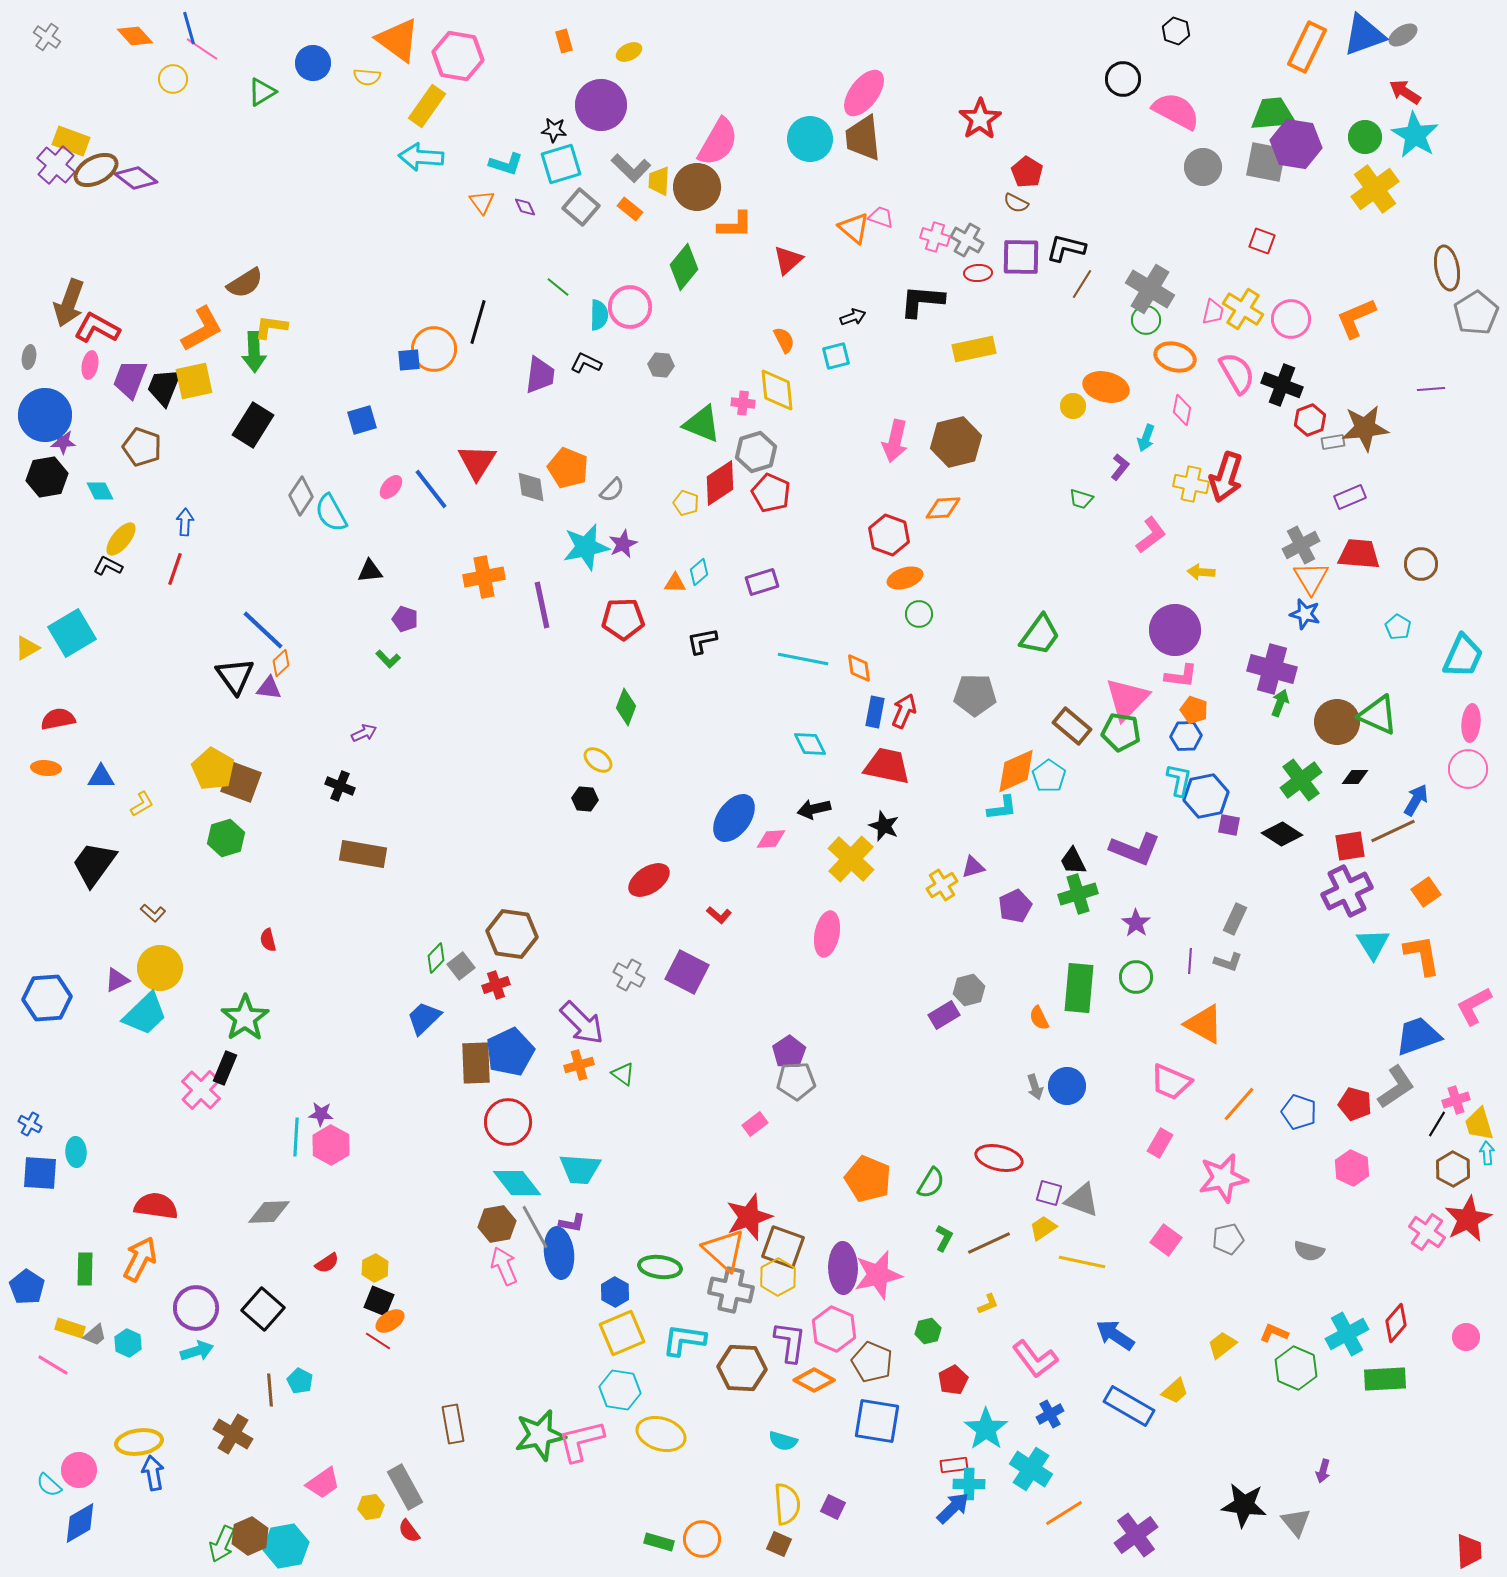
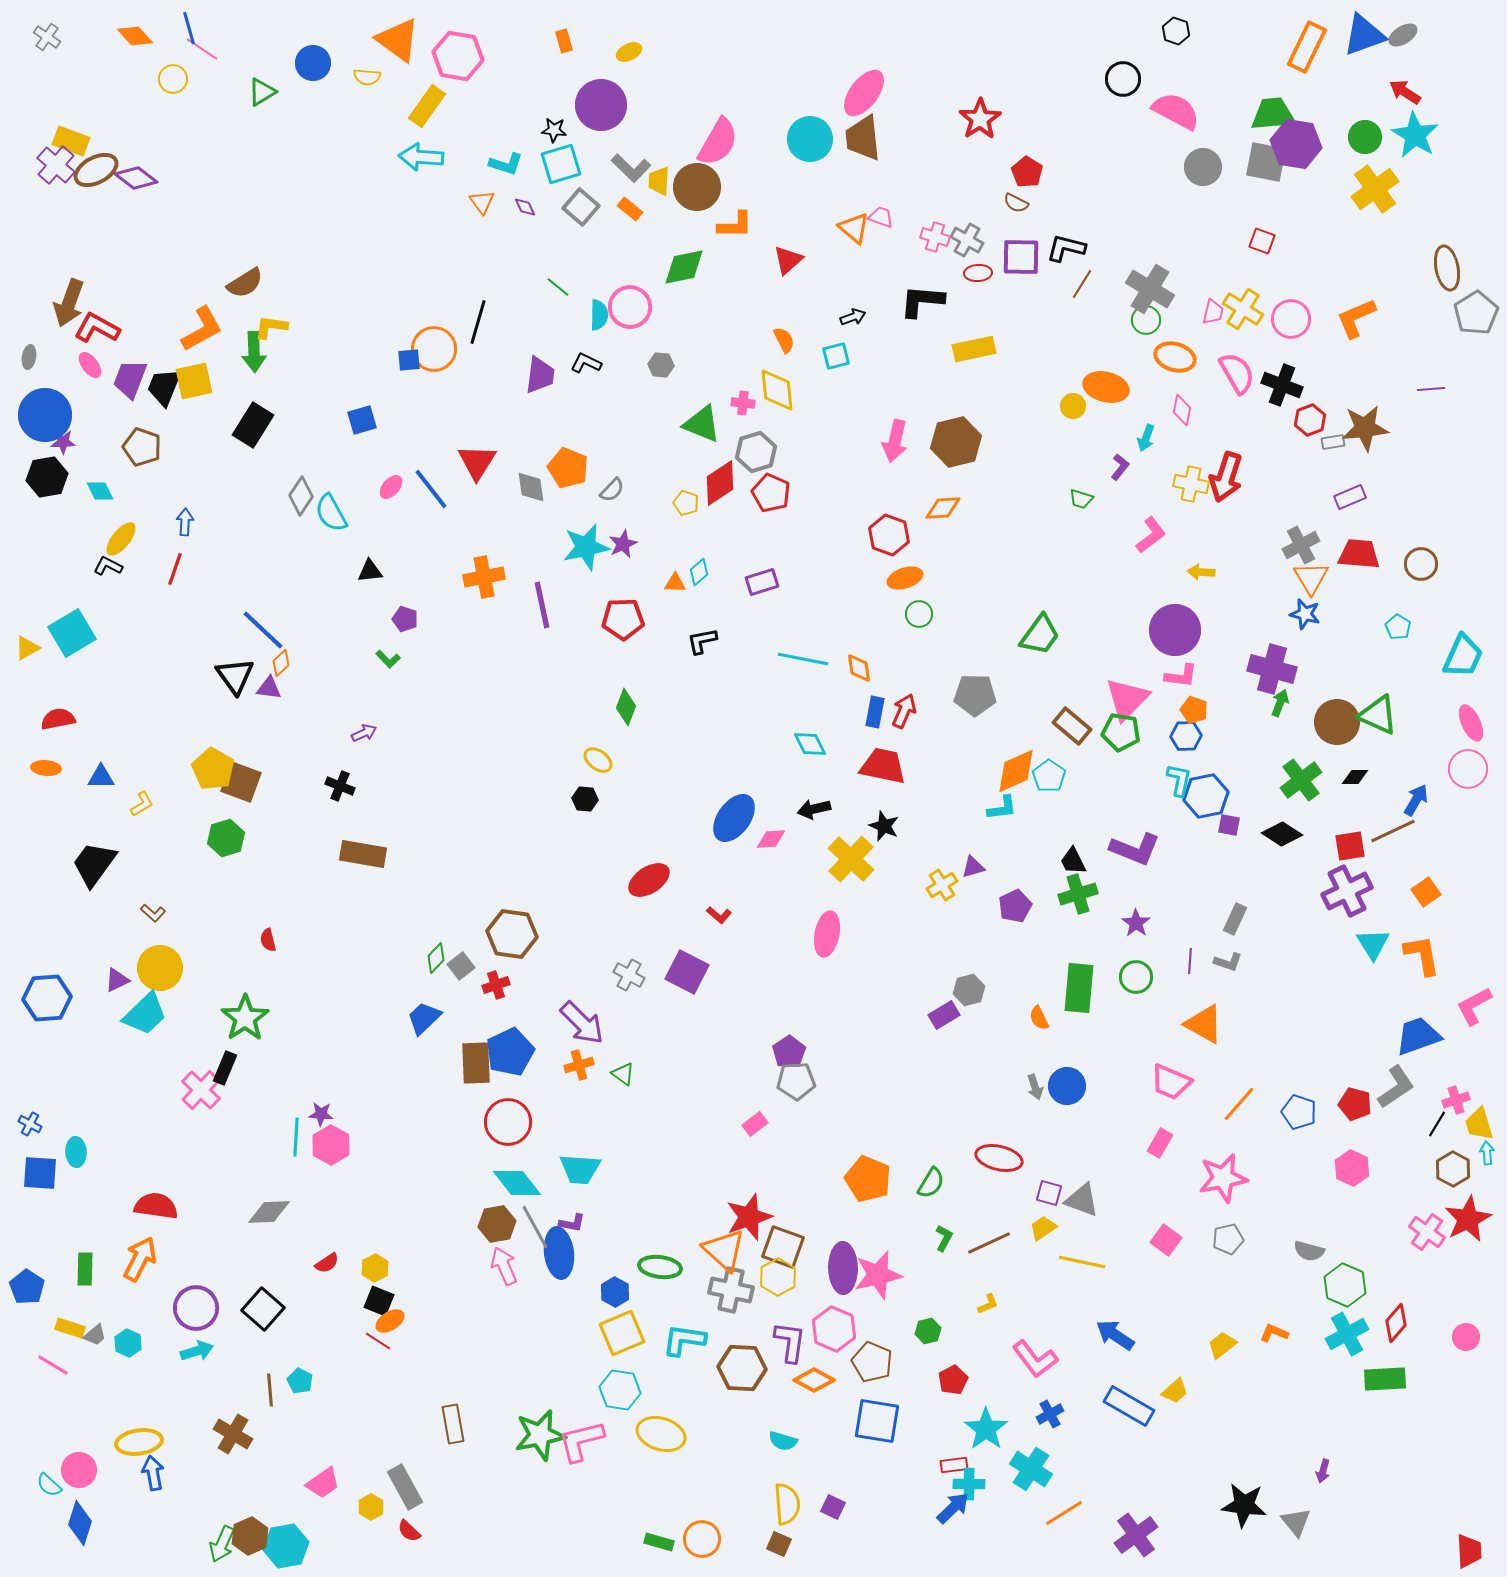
green diamond at (684, 267): rotated 39 degrees clockwise
pink ellipse at (90, 365): rotated 48 degrees counterclockwise
pink ellipse at (1471, 723): rotated 30 degrees counterclockwise
red trapezoid at (887, 766): moved 4 px left
green hexagon at (1296, 1368): moved 49 px right, 83 px up
yellow hexagon at (371, 1507): rotated 20 degrees counterclockwise
blue diamond at (80, 1523): rotated 42 degrees counterclockwise
red semicircle at (409, 1531): rotated 10 degrees counterclockwise
